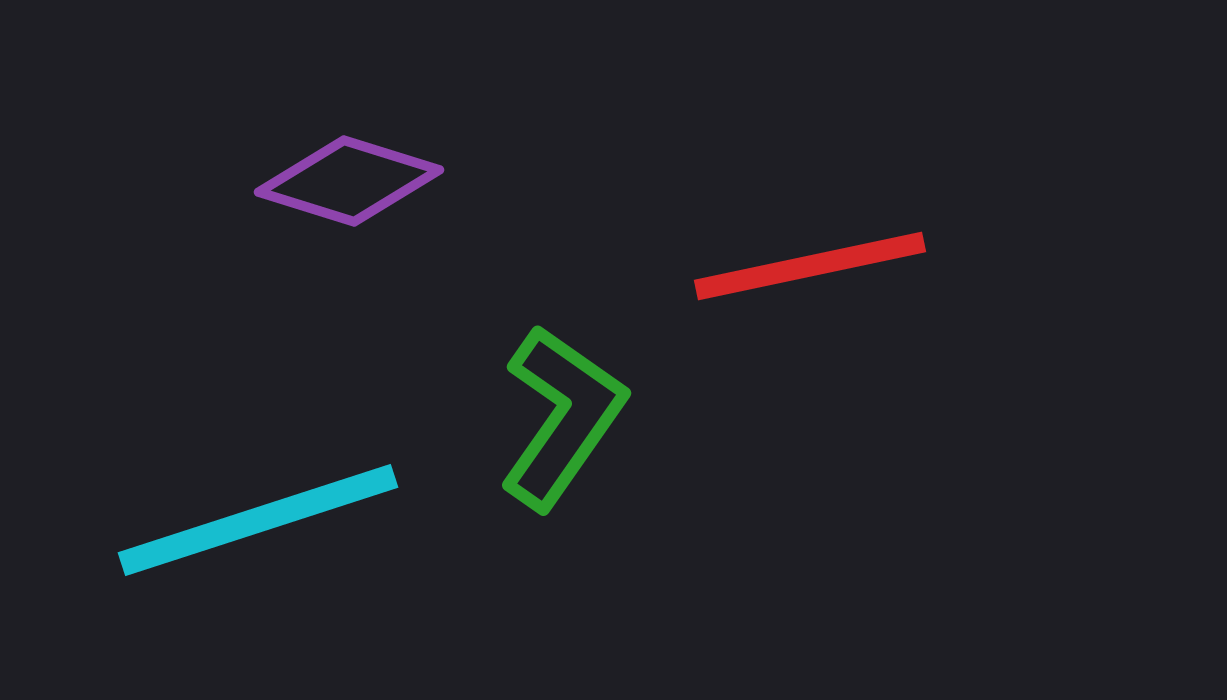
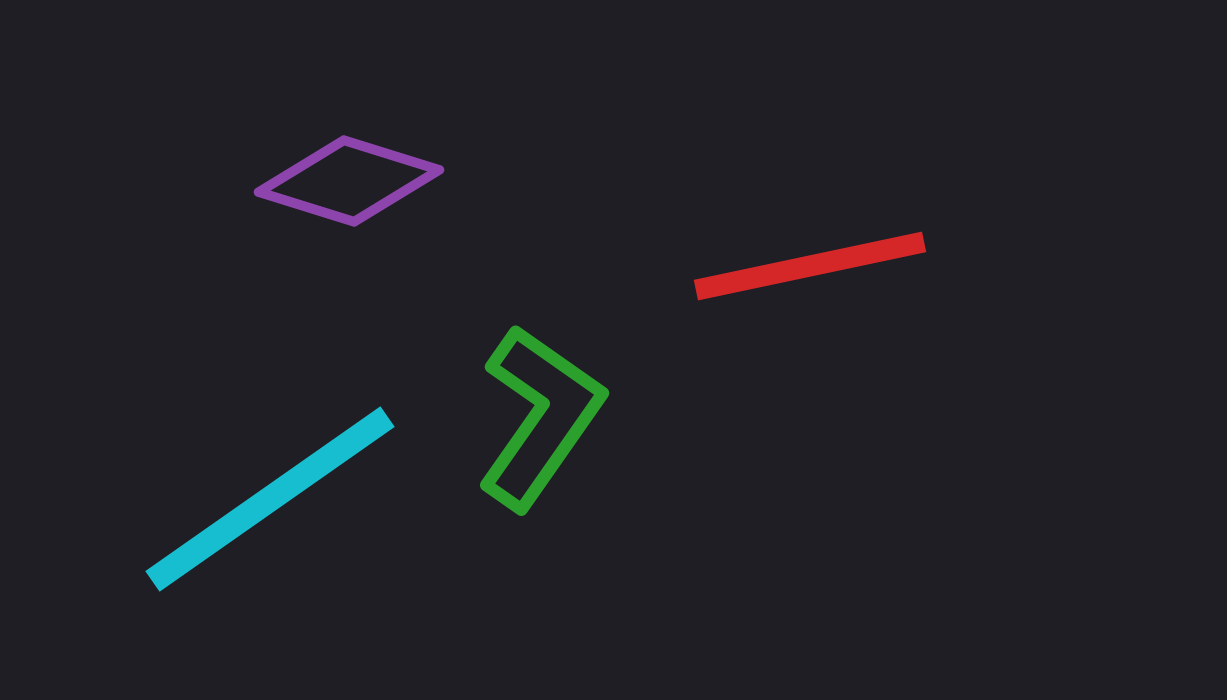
green L-shape: moved 22 px left
cyan line: moved 12 px right, 21 px up; rotated 17 degrees counterclockwise
